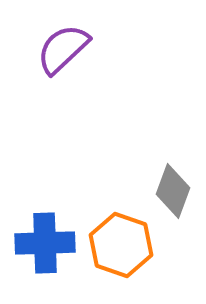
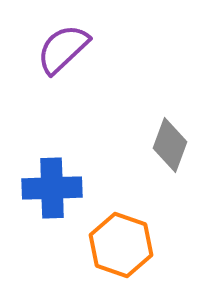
gray diamond: moved 3 px left, 46 px up
blue cross: moved 7 px right, 55 px up
